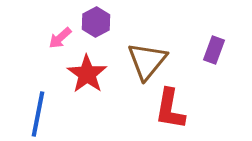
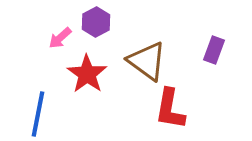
brown triangle: rotated 33 degrees counterclockwise
